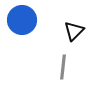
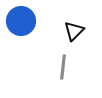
blue circle: moved 1 px left, 1 px down
